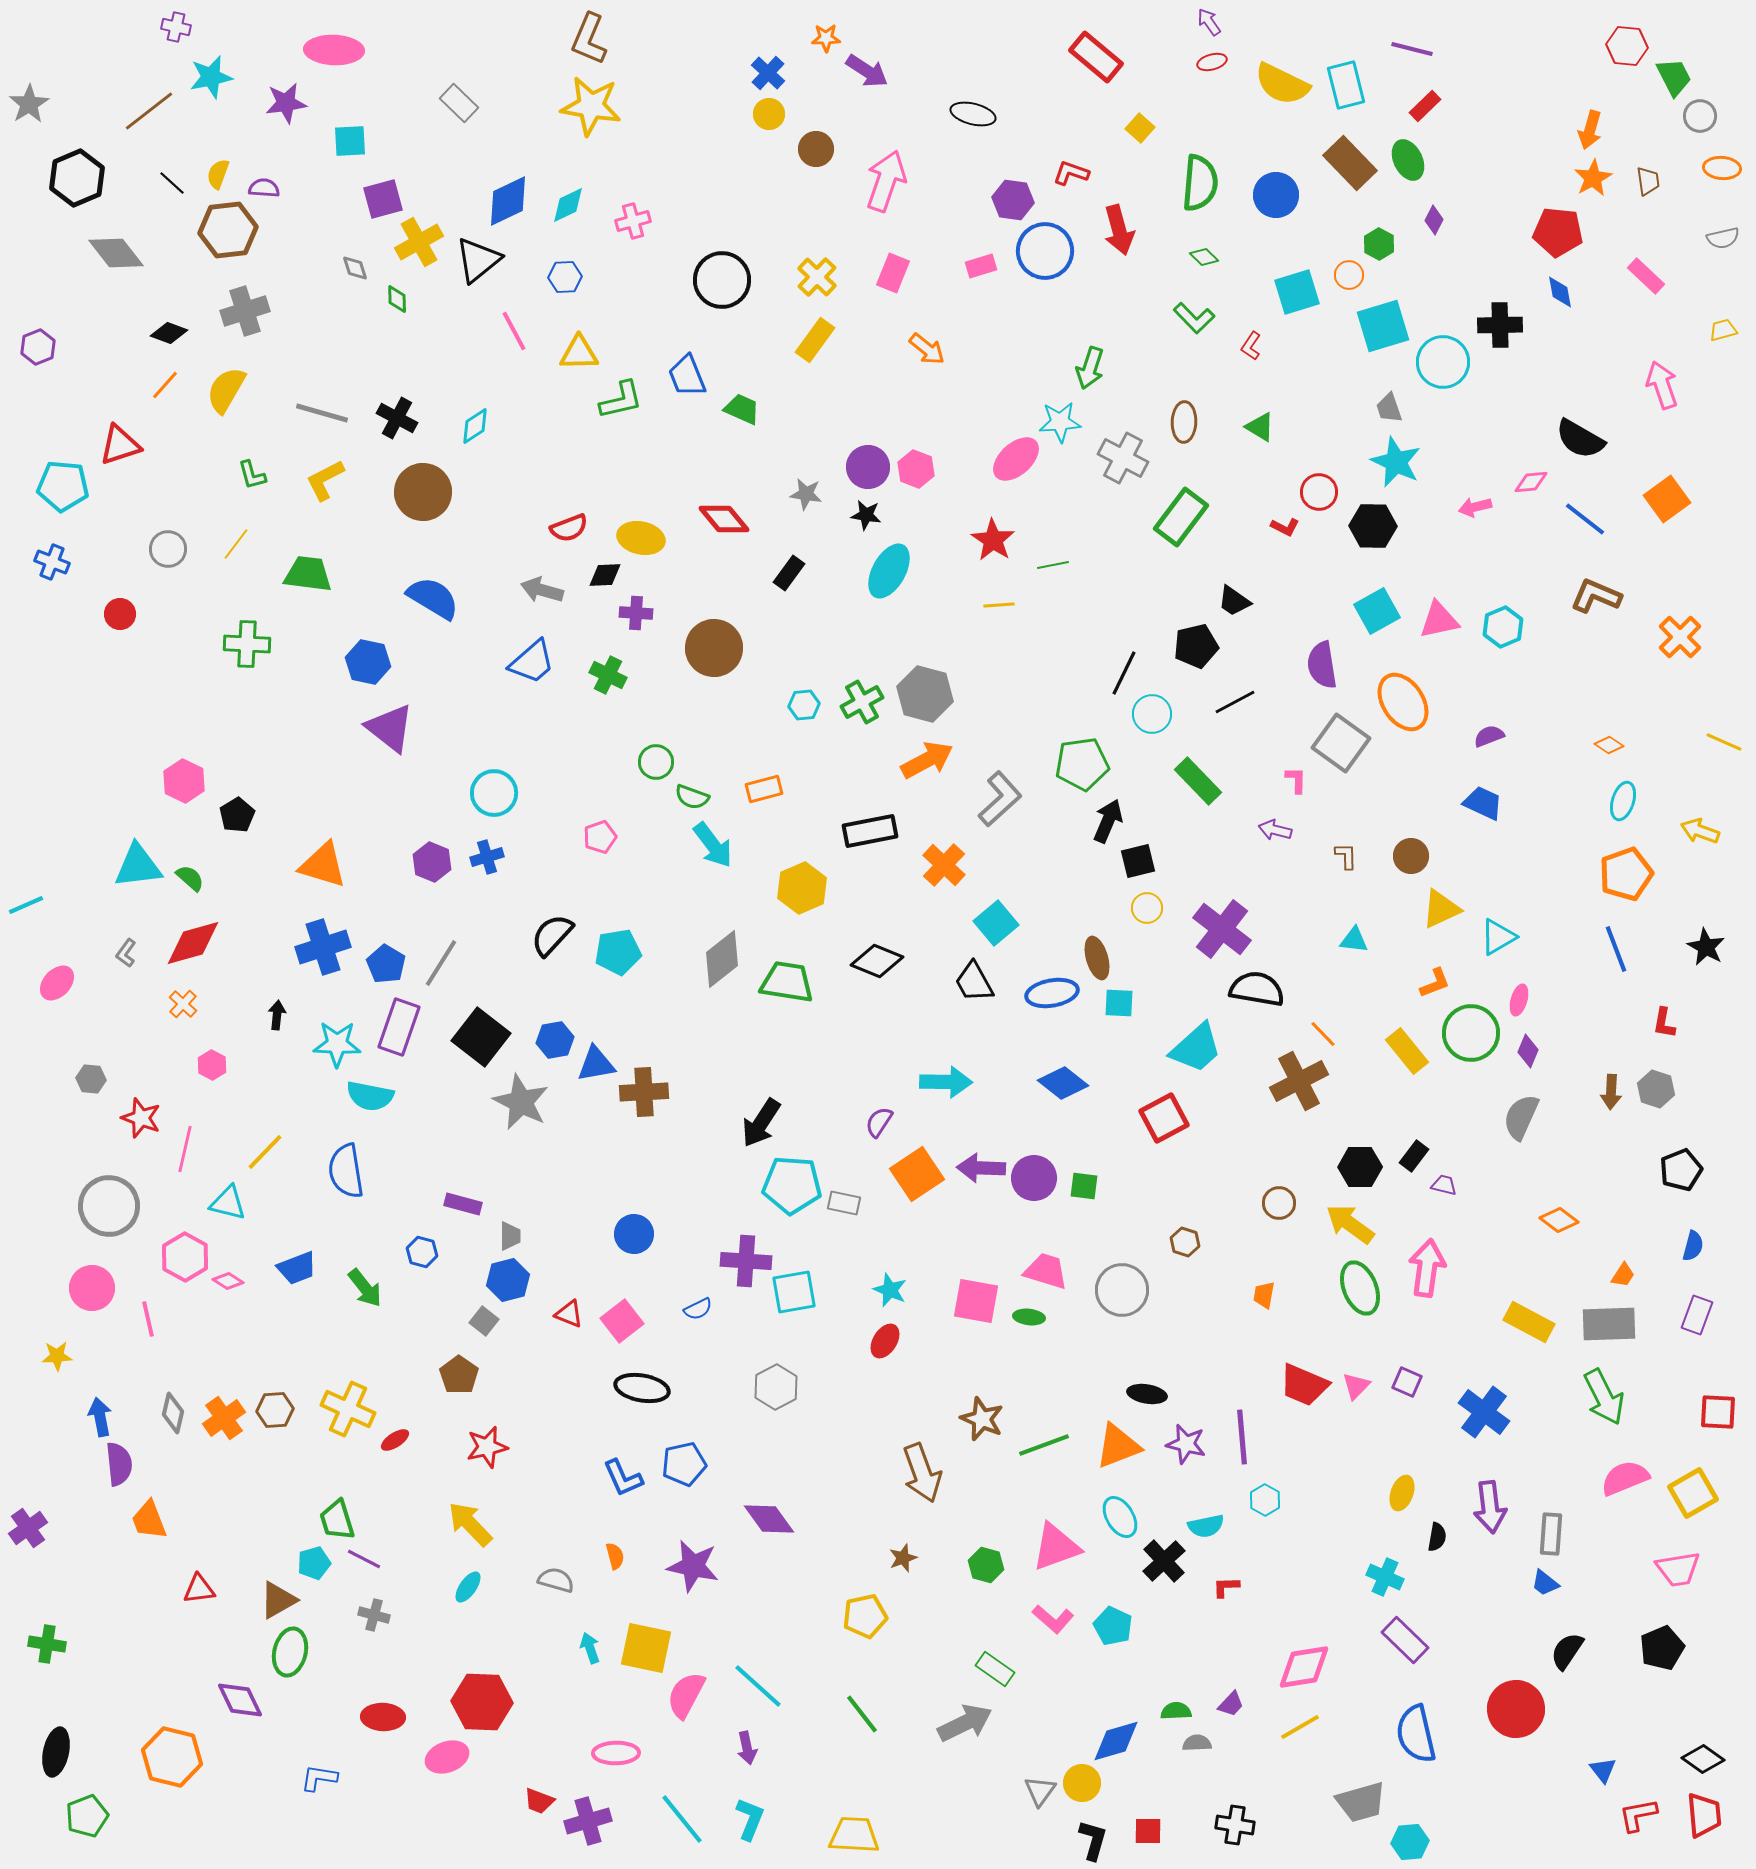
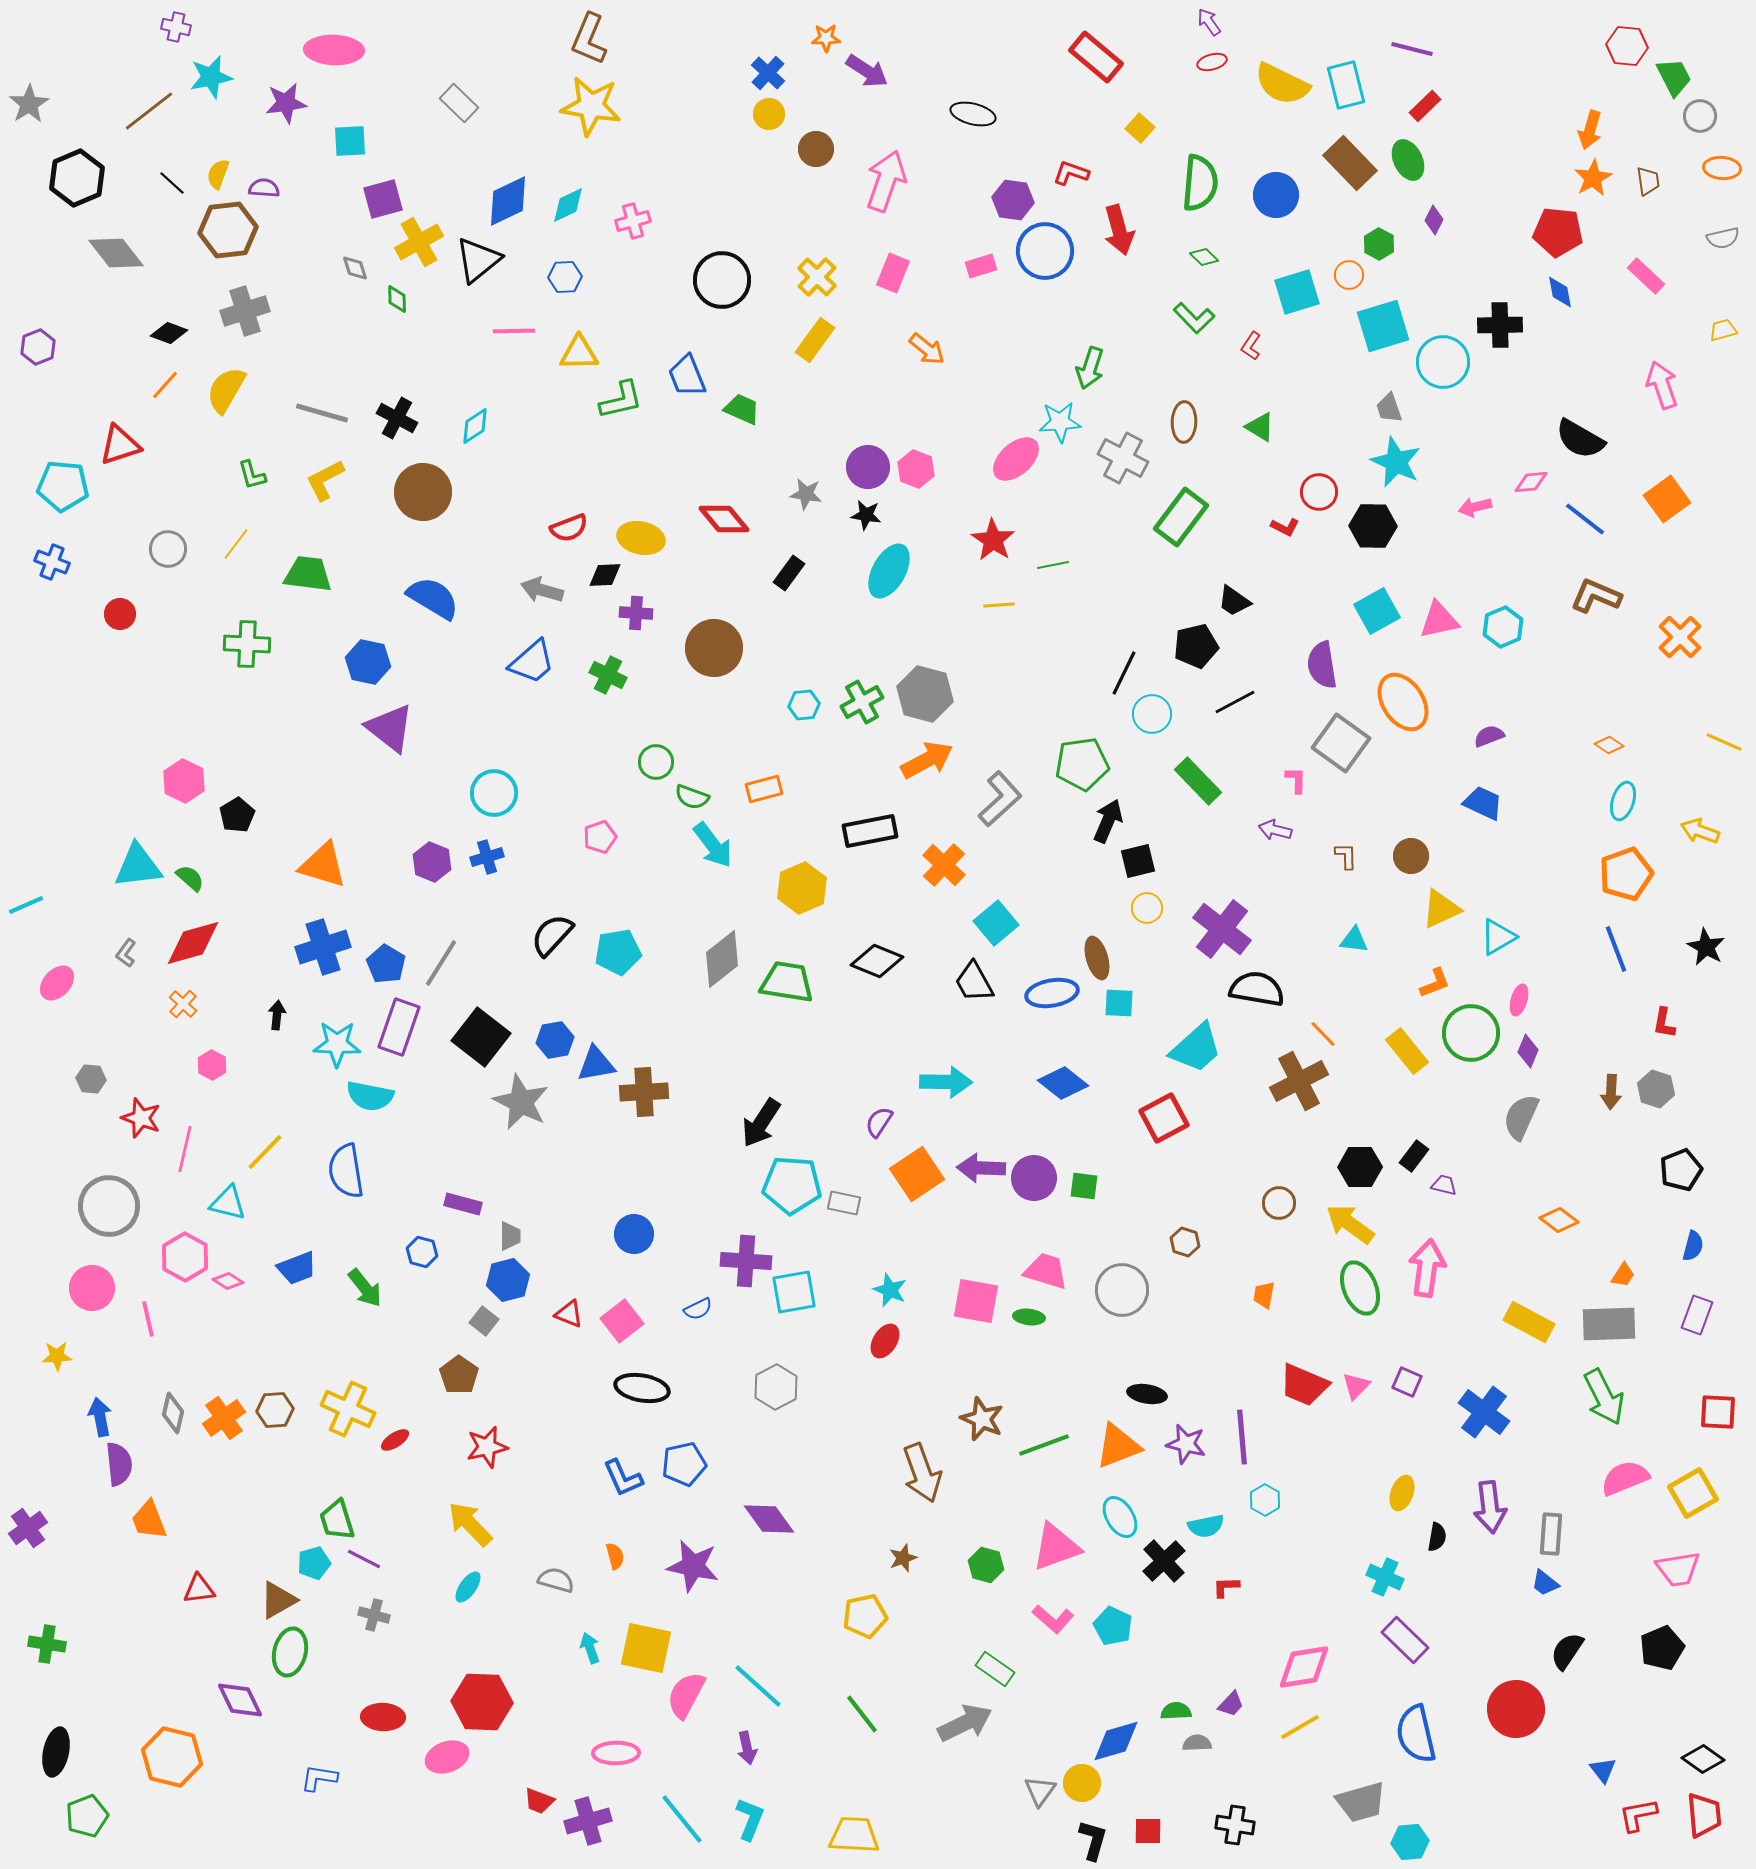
pink line at (514, 331): rotated 63 degrees counterclockwise
